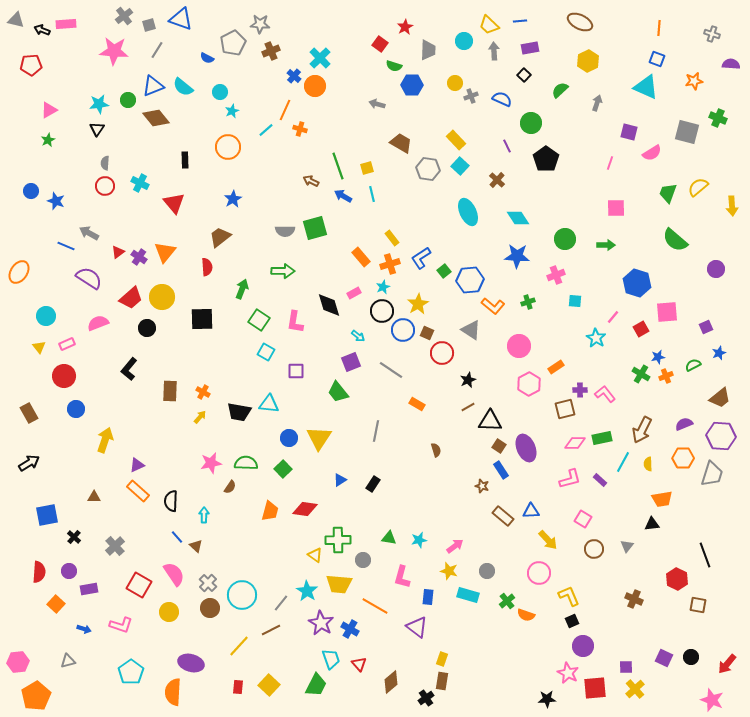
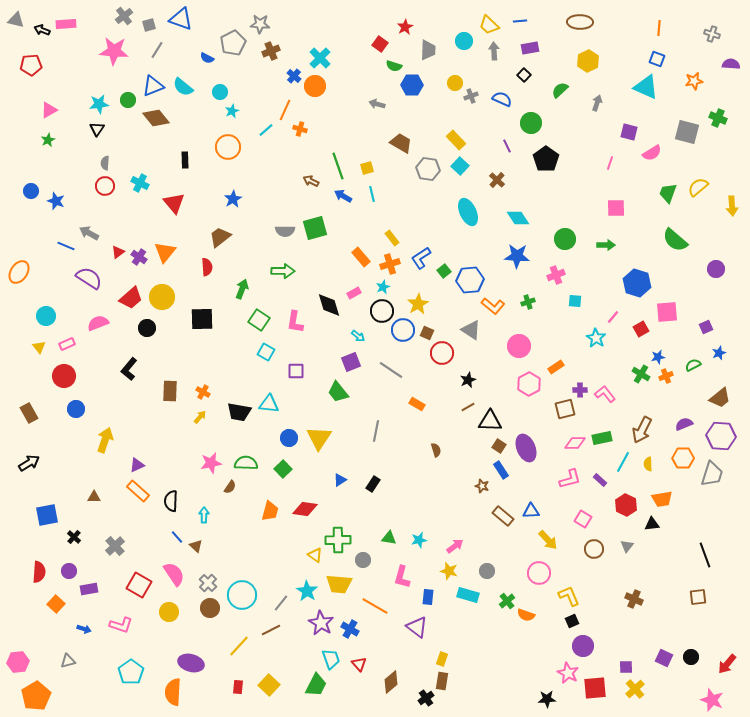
brown ellipse at (580, 22): rotated 25 degrees counterclockwise
red hexagon at (677, 579): moved 51 px left, 74 px up
brown square at (698, 605): moved 8 px up; rotated 18 degrees counterclockwise
